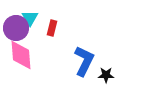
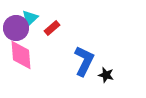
cyan triangle: rotated 18 degrees clockwise
red rectangle: rotated 35 degrees clockwise
black star: rotated 14 degrees clockwise
